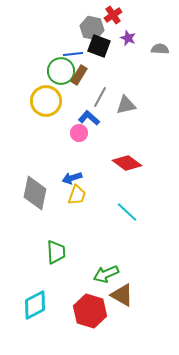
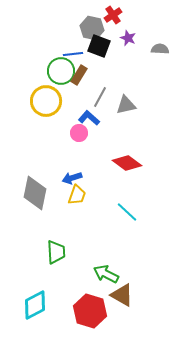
green arrow: rotated 50 degrees clockwise
